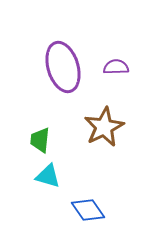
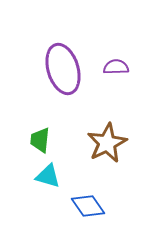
purple ellipse: moved 2 px down
brown star: moved 3 px right, 16 px down
blue diamond: moved 4 px up
